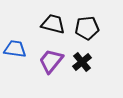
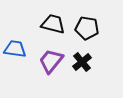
black pentagon: rotated 15 degrees clockwise
